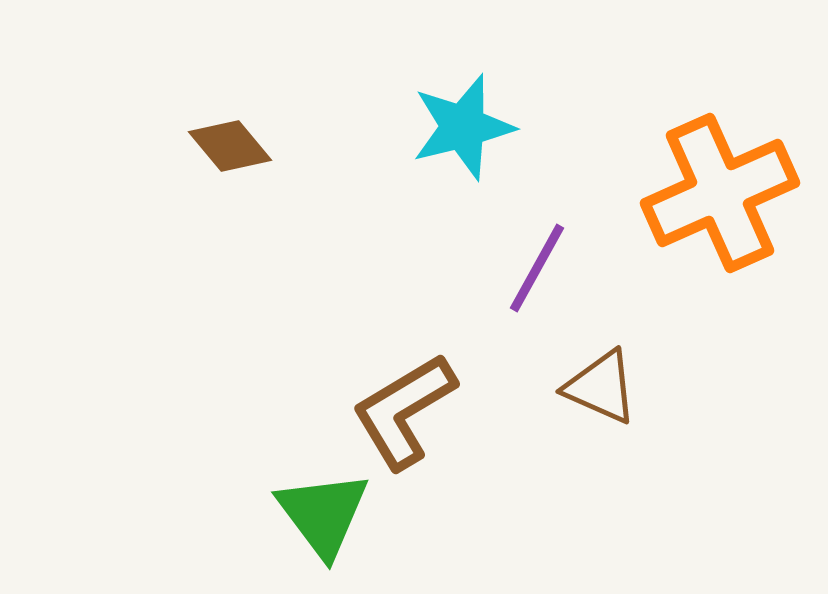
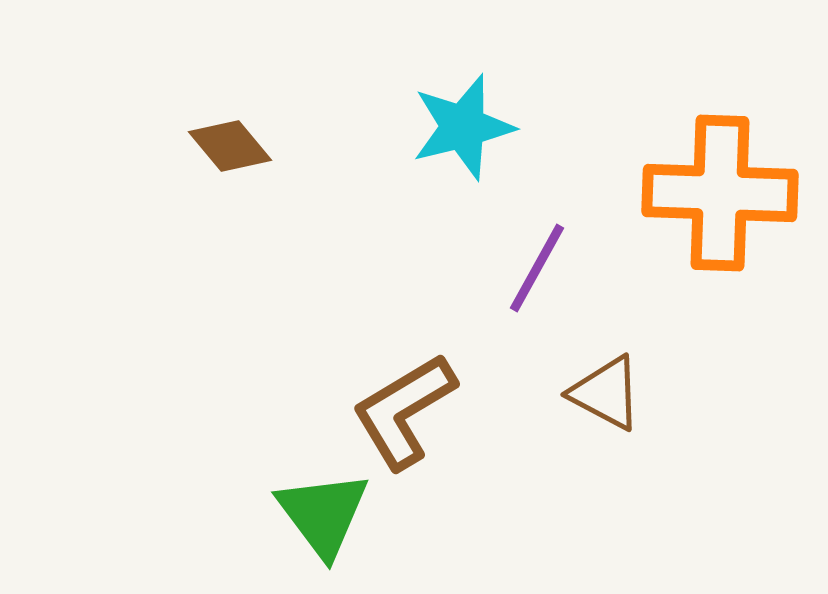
orange cross: rotated 26 degrees clockwise
brown triangle: moved 5 px right, 6 px down; rotated 4 degrees clockwise
